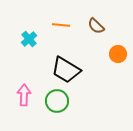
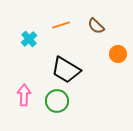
orange line: rotated 24 degrees counterclockwise
